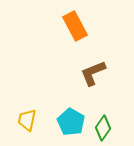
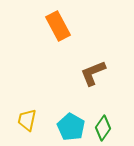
orange rectangle: moved 17 px left
cyan pentagon: moved 5 px down
